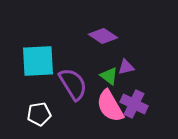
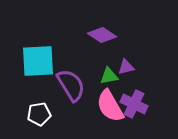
purple diamond: moved 1 px left, 1 px up
green triangle: rotated 48 degrees counterclockwise
purple semicircle: moved 2 px left, 1 px down
